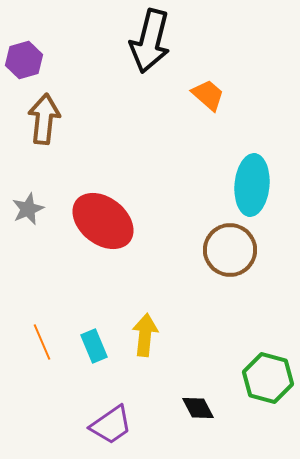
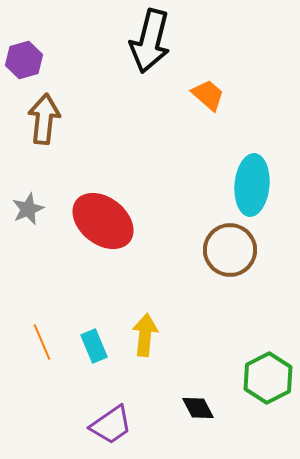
green hexagon: rotated 18 degrees clockwise
